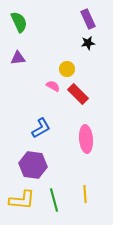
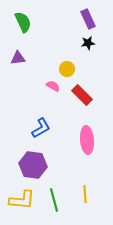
green semicircle: moved 4 px right
red rectangle: moved 4 px right, 1 px down
pink ellipse: moved 1 px right, 1 px down
